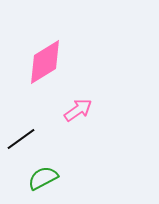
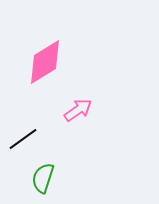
black line: moved 2 px right
green semicircle: rotated 44 degrees counterclockwise
